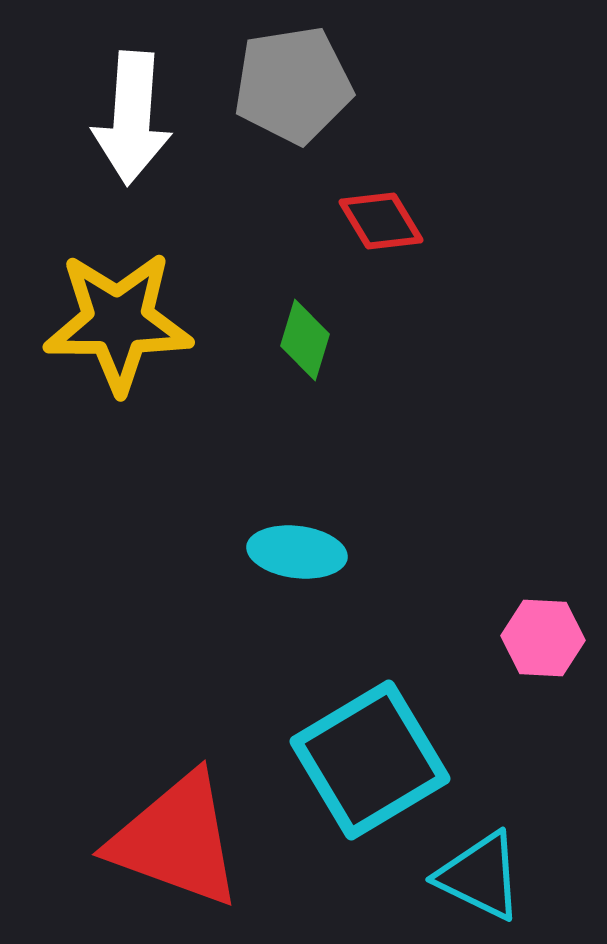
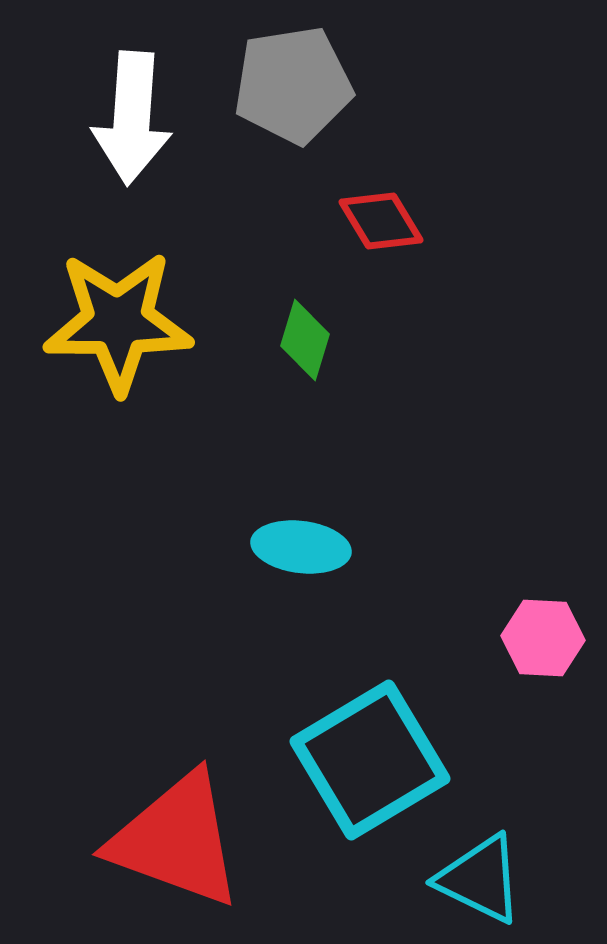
cyan ellipse: moved 4 px right, 5 px up
cyan triangle: moved 3 px down
